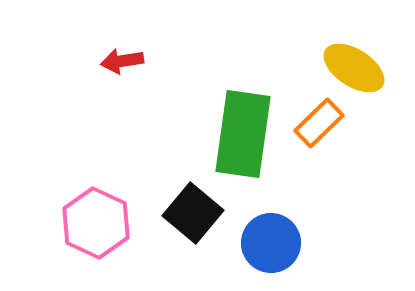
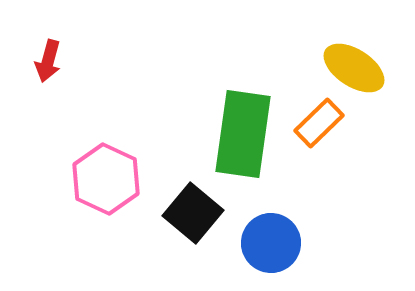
red arrow: moved 74 px left; rotated 66 degrees counterclockwise
pink hexagon: moved 10 px right, 44 px up
